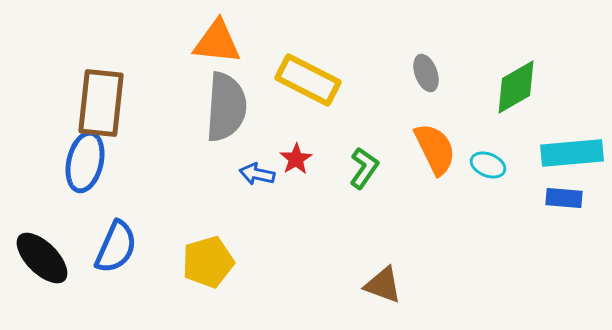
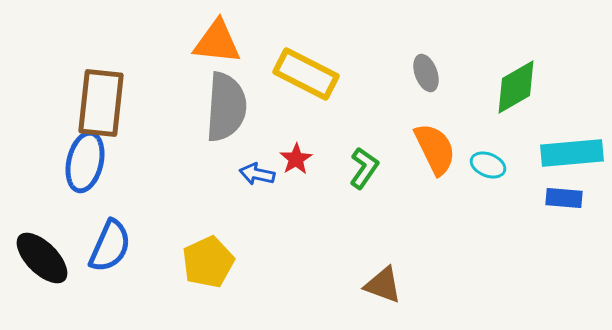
yellow rectangle: moved 2 px left, 6 px up
blue semicircle: moved 6 px left, 1 px up
yellow pentagon: rotated 9 degrees counterclockwise
